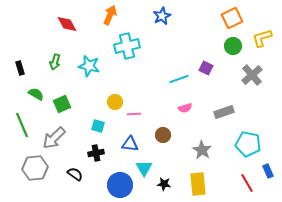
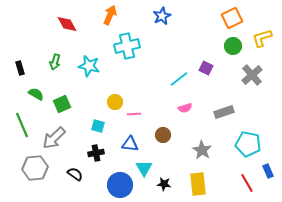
cyan line: rotated 18 degrees counterclockwise
